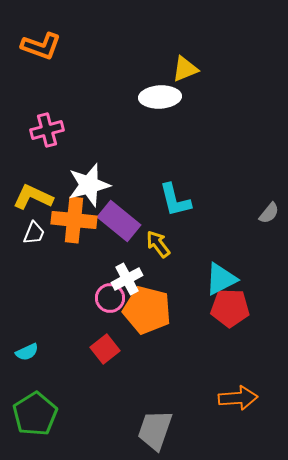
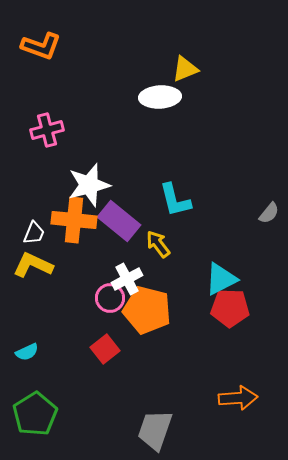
yellow L-shape: moved 68 px down
